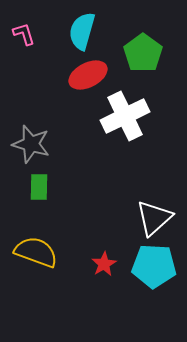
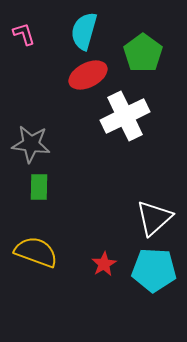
cyan semicircle: moved 2 px right
gray star: rotated 9 degrees counterclockwise
cyan pentagon: moved 4 px down
